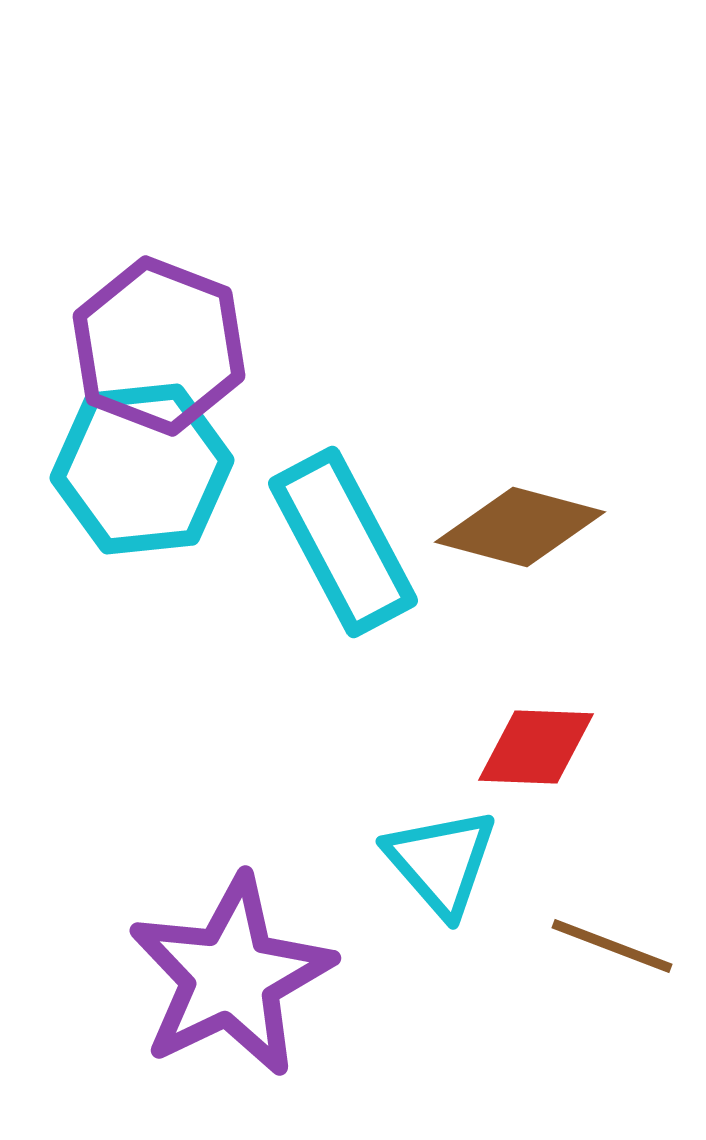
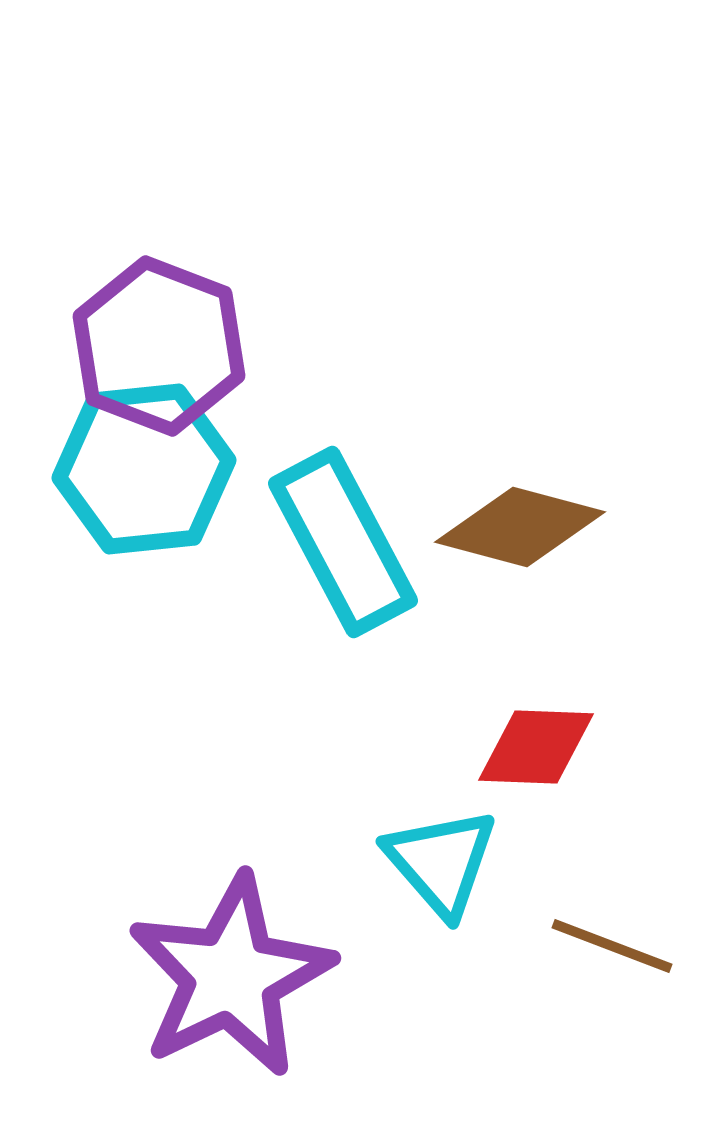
cyan hexagon: moved 2 px right
